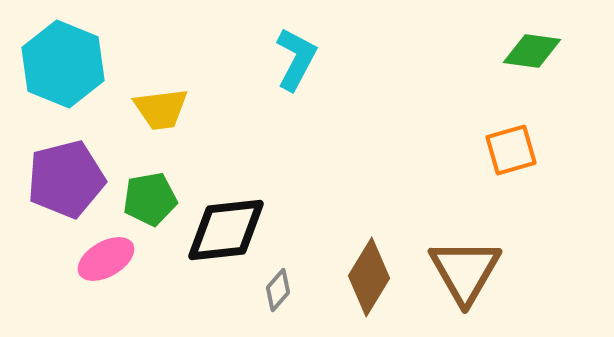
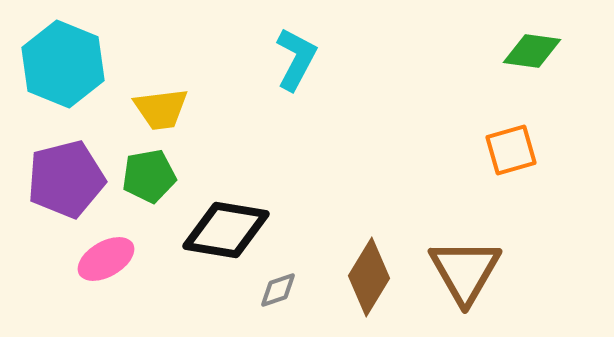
green pentagon: moved 1 px left, 23 px up
black diamond: rotated 16 degrees clockwise
gray diamond: rotated 30 degrees clockwise
